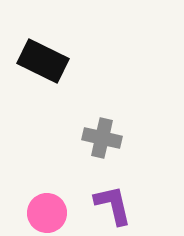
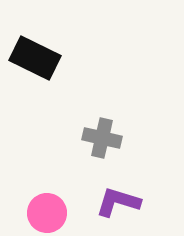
black rectangle: moved 8 px left, 3 px up
purple L-shape: moved 5 px right, 3 px up; rotated 60 degrees counterclockwise
